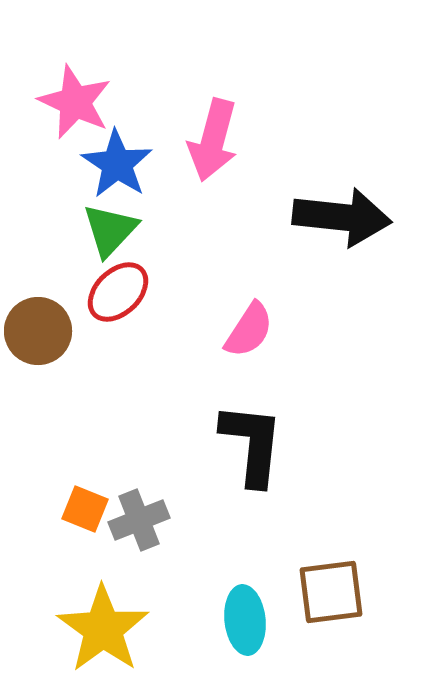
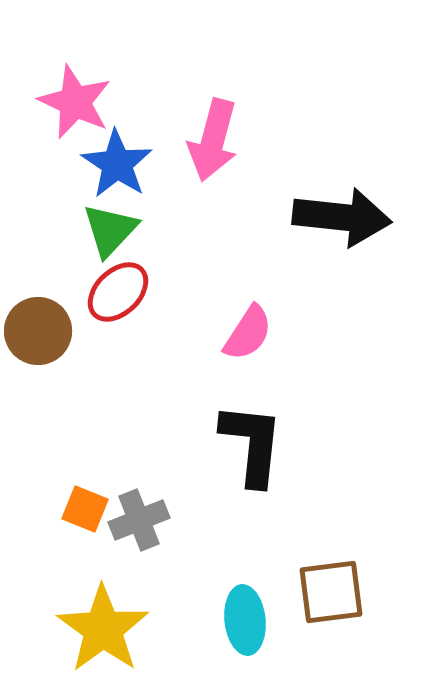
pink semicircle: moved 1 px left, 3 px down
